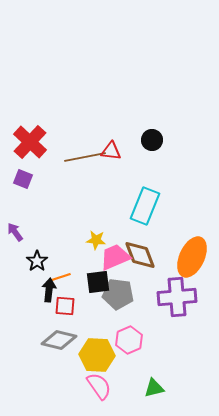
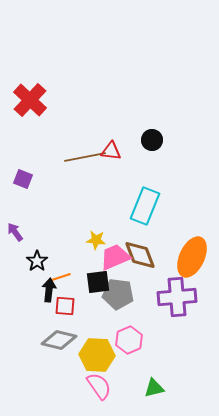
red cross: moved 42 px up
